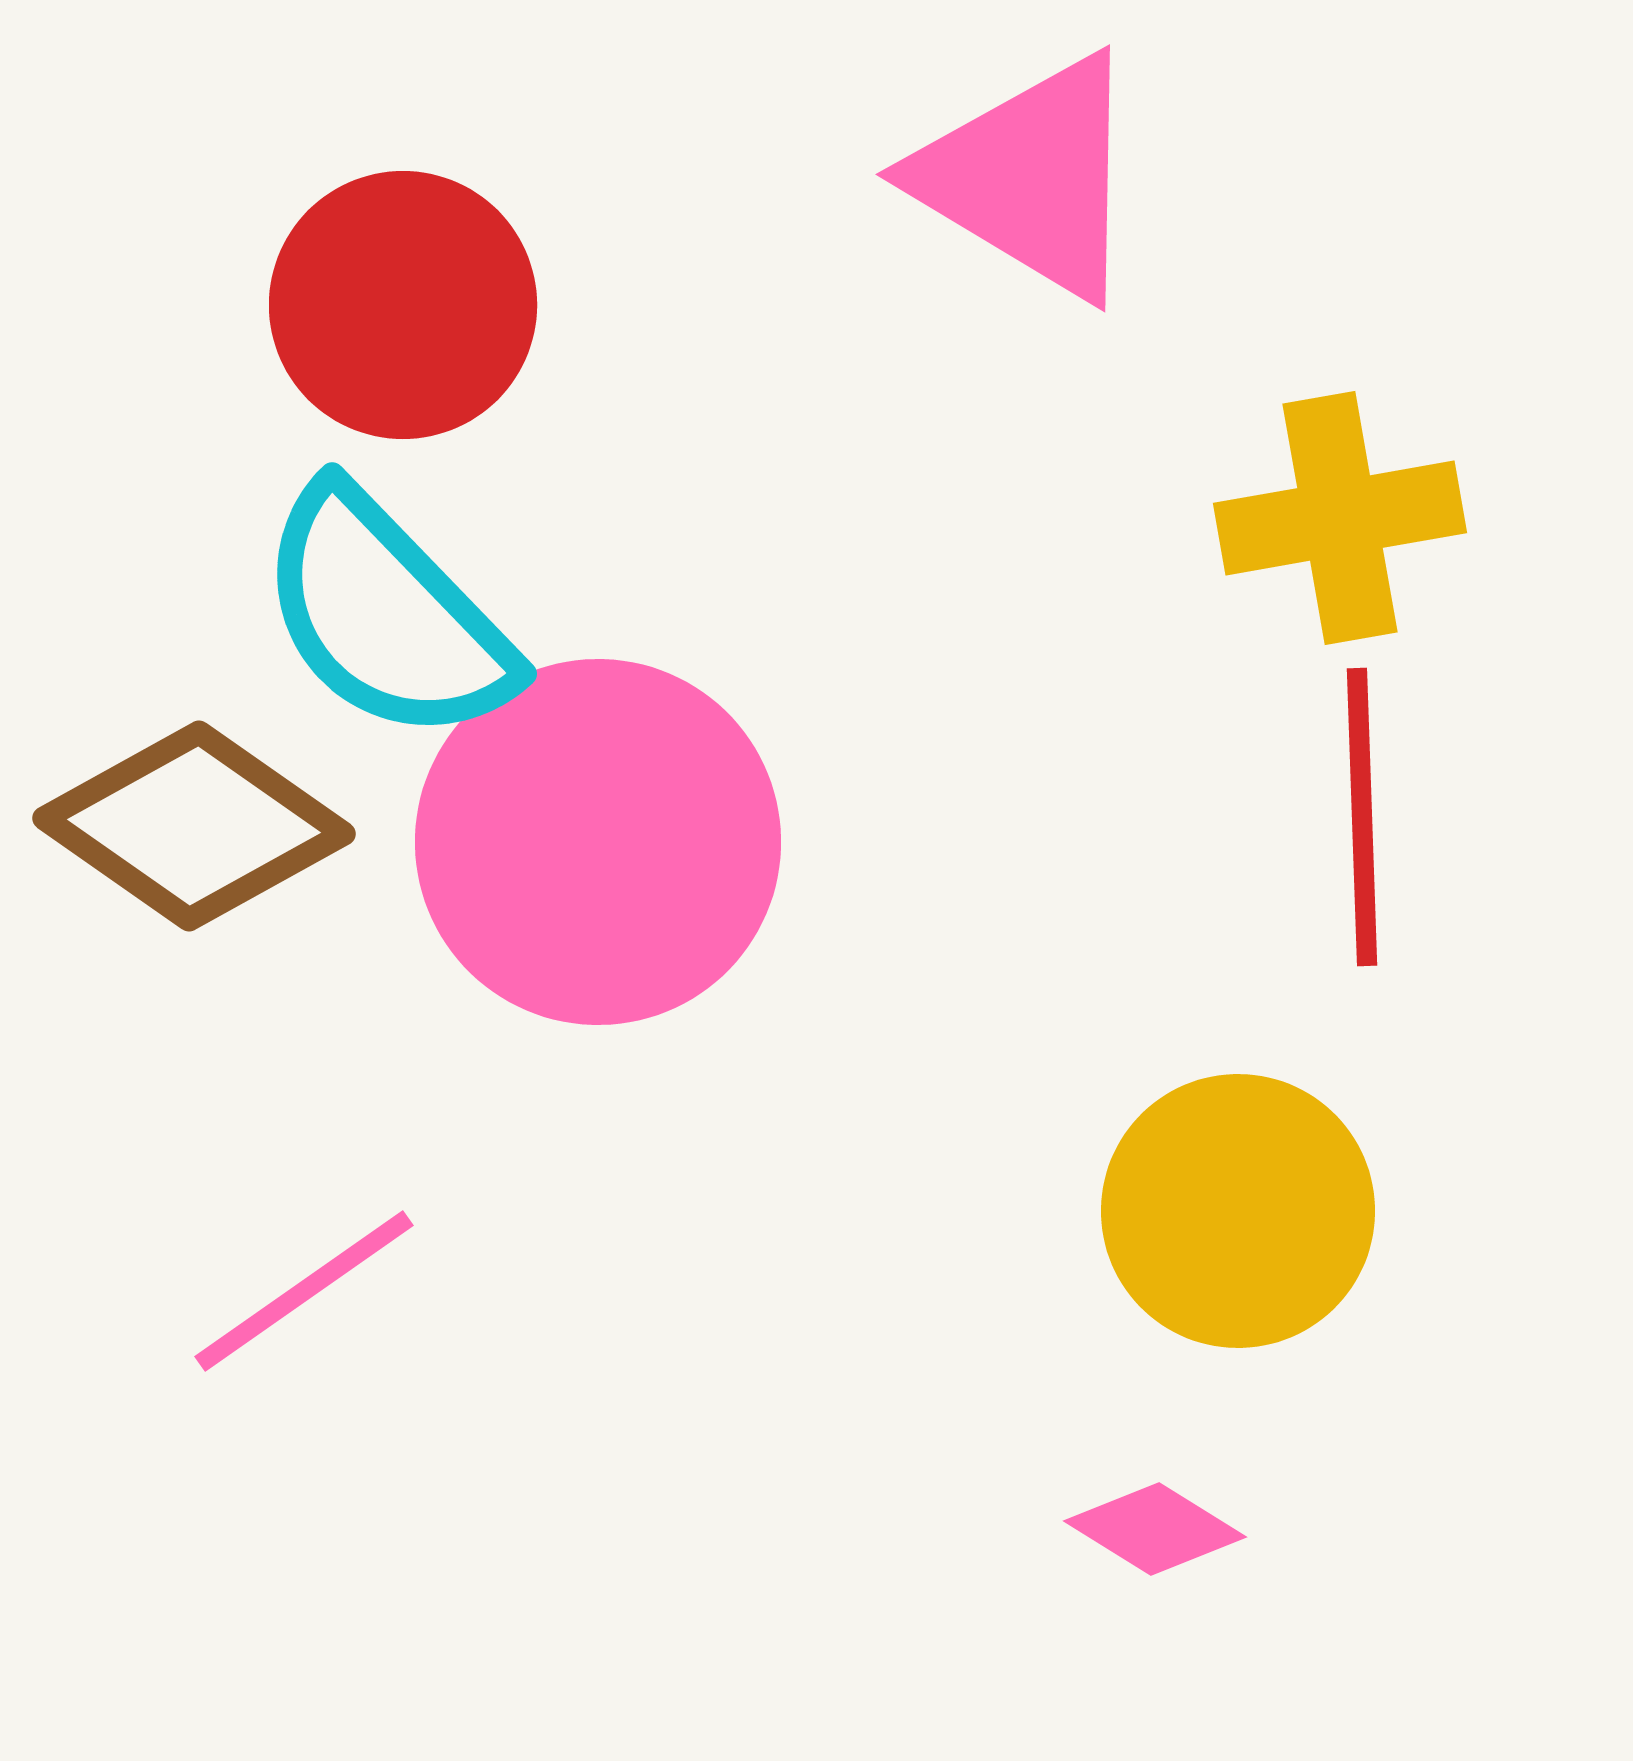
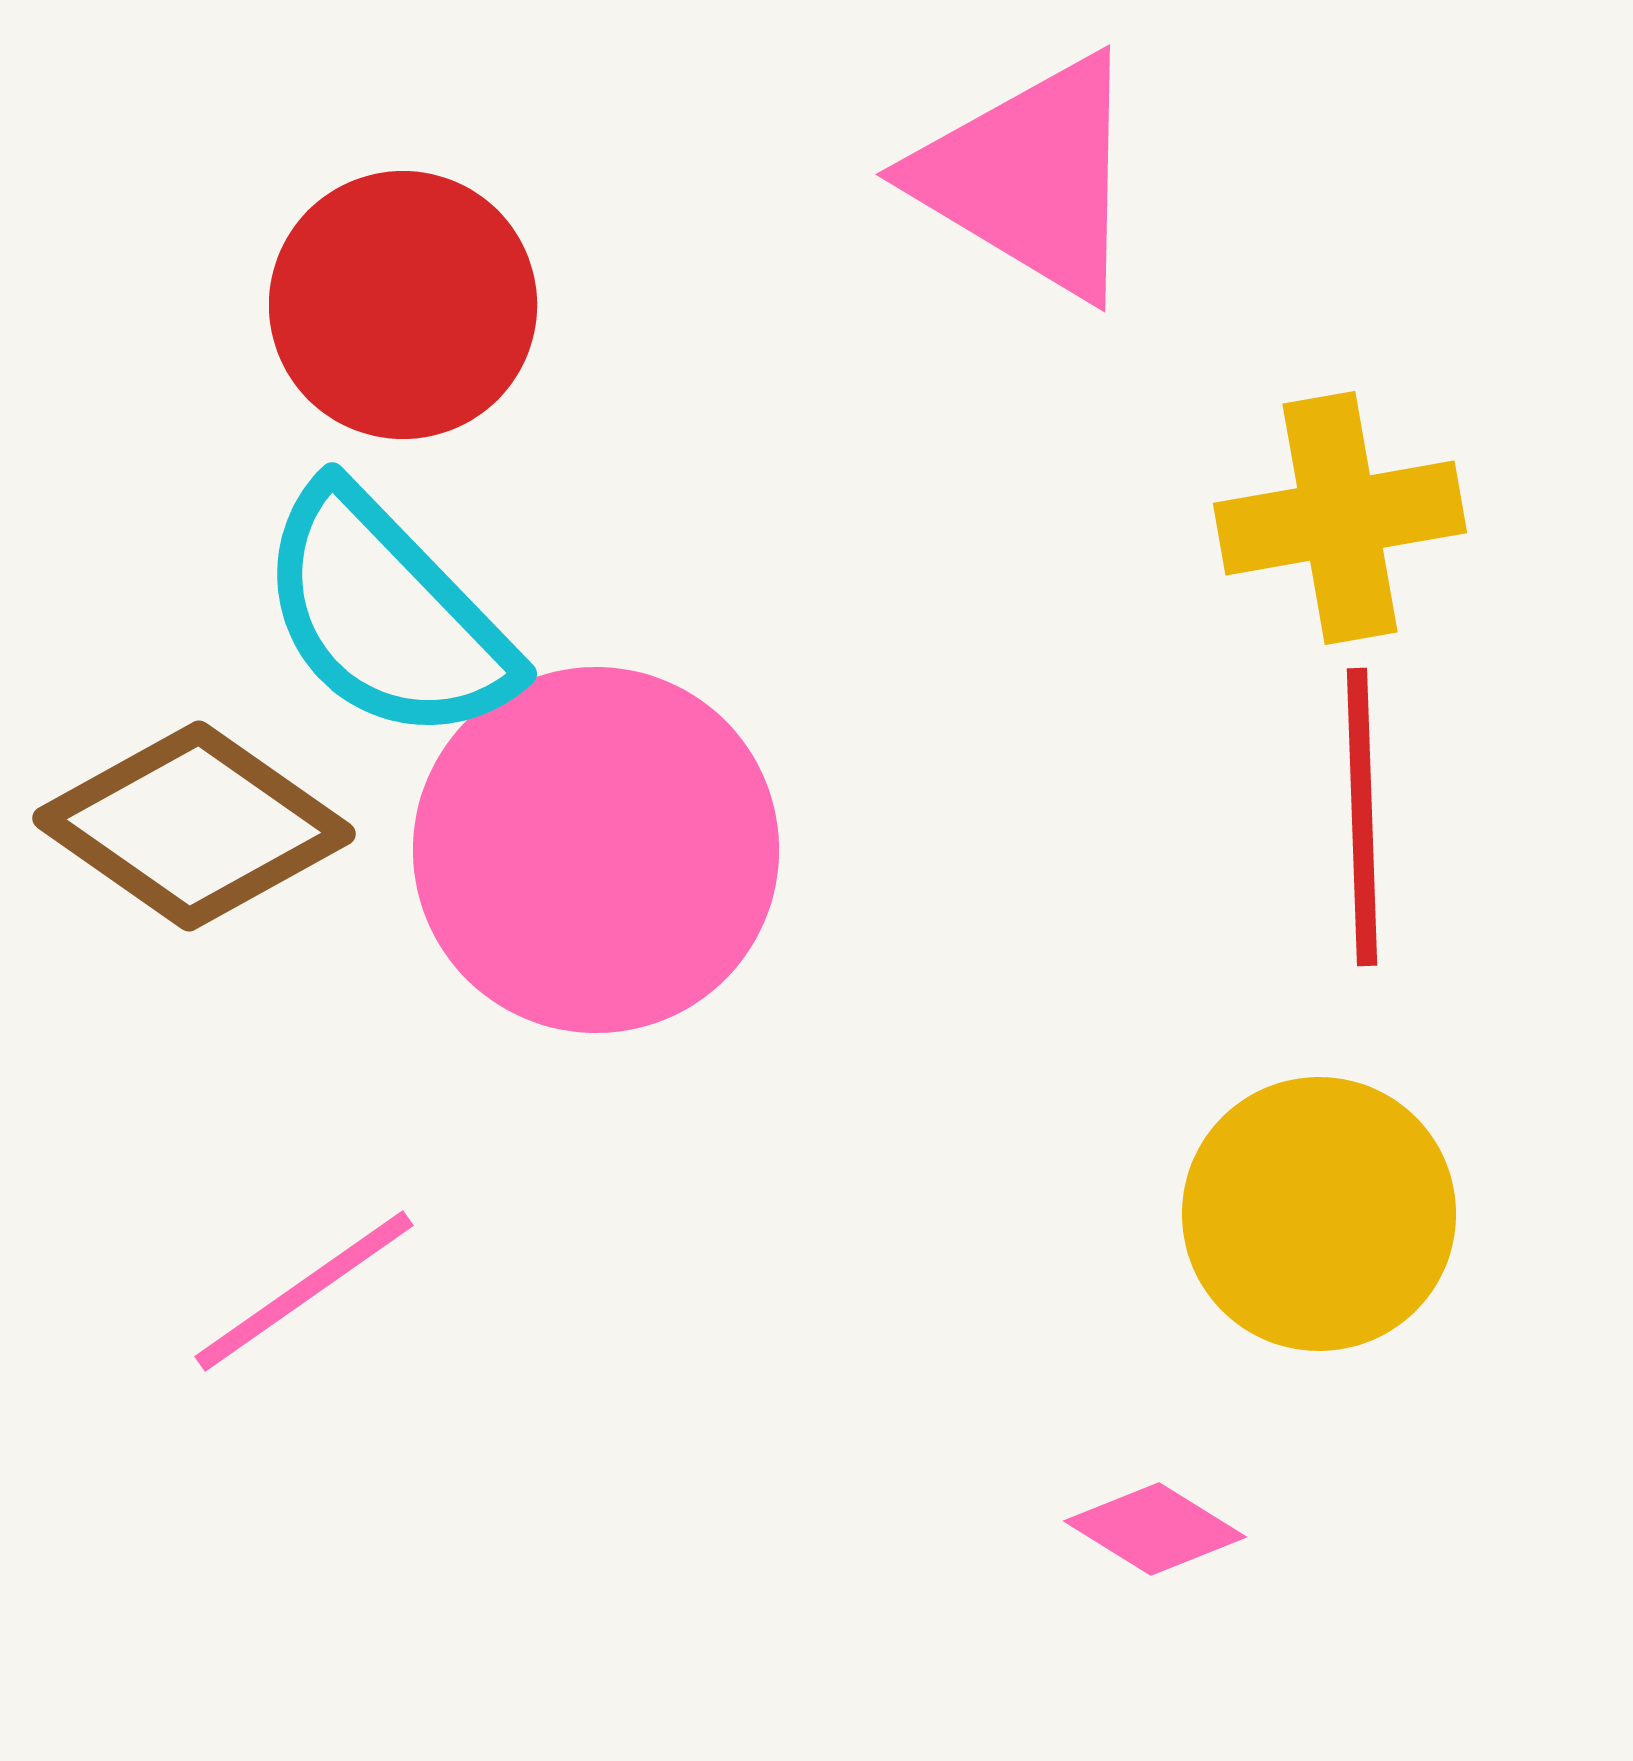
pink circle: moved 2 px left, 8 px down
yellow circle: moved 81 px right, 3 px down
